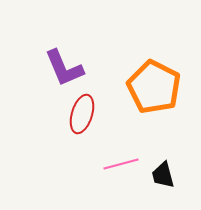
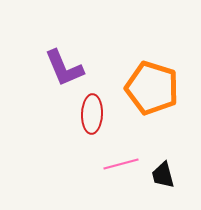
orange pentagon: moved 2 px left, 1 px down; rotated 10 degrees counterclockwise
red ellipse: moved 10 px right; rotated 15 degrees counterclockwise
